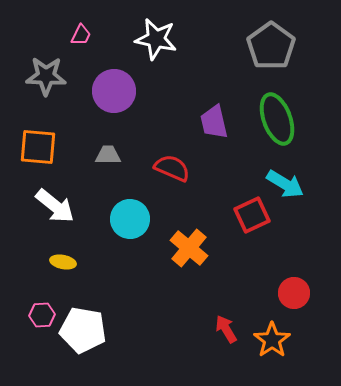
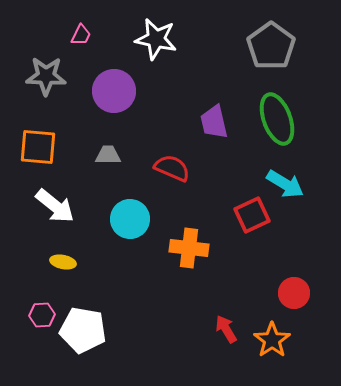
orange cross: rotated 33 degrees counterclockwise
